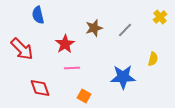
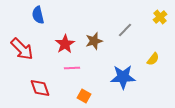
brown star: moved 13 px down
yellow semicircle: rotated 24 degrees clockwise
